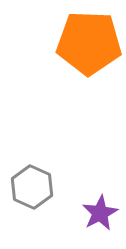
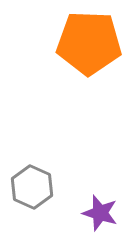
purple star: rotated 27 degrees counterclockwise
